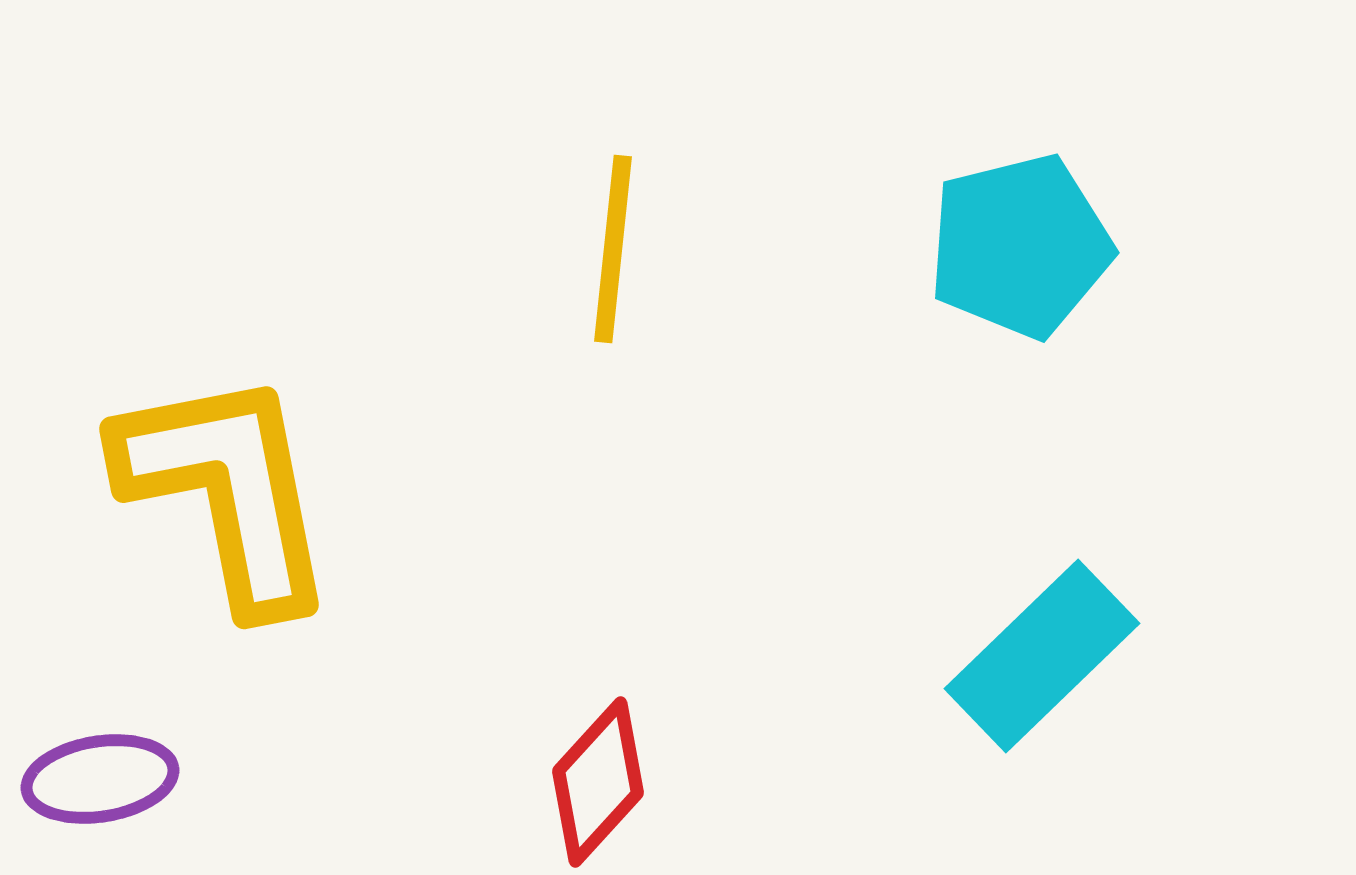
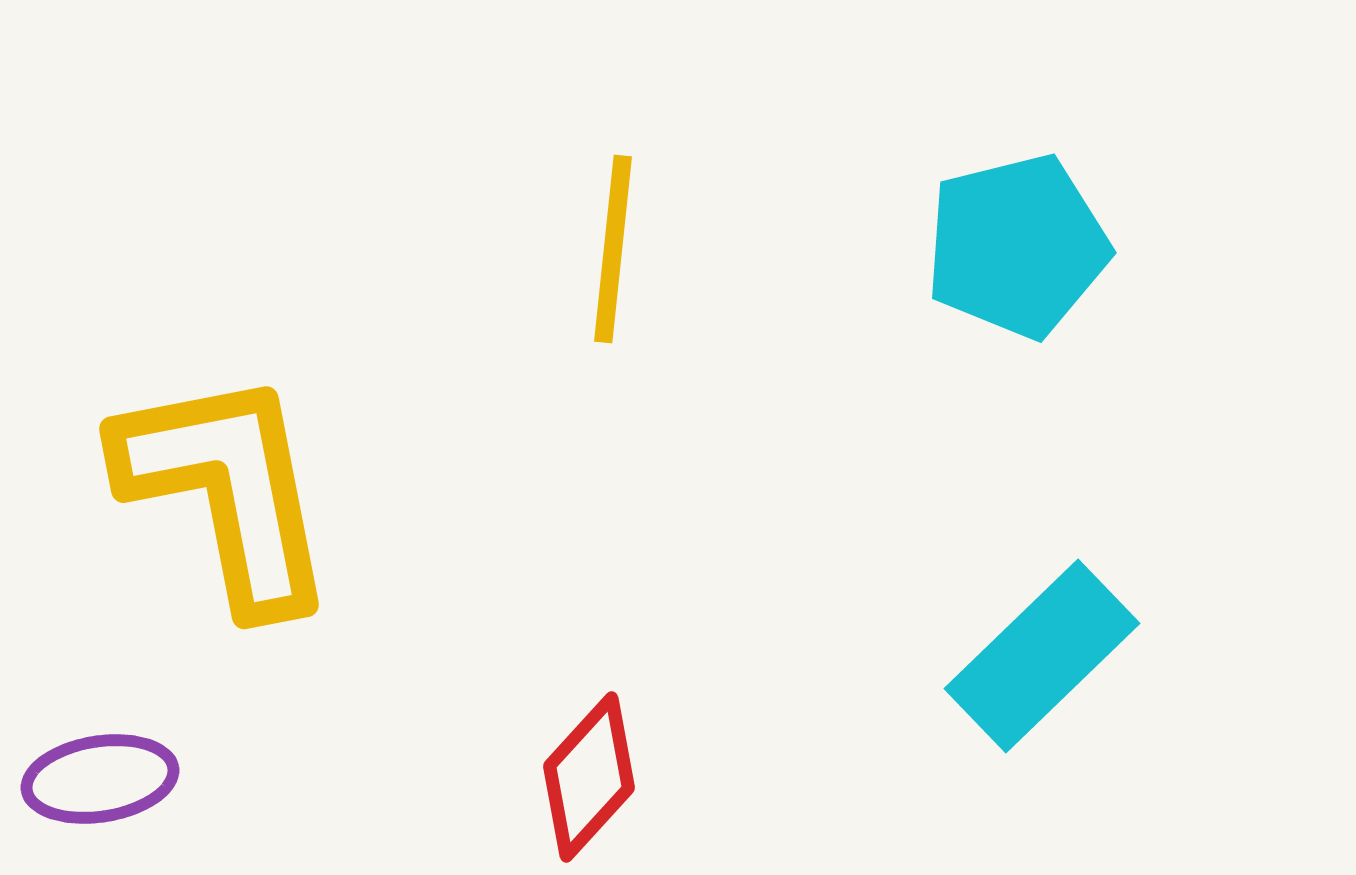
cyan pentagon: moved 3 px left
red diamond: moved 9 px left, 5 px up
